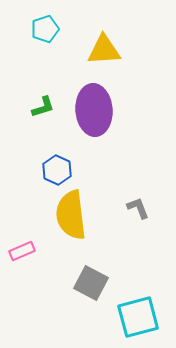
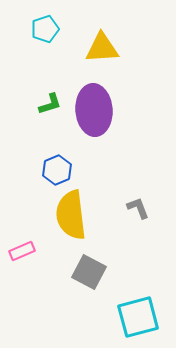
yellow triangle: moved 2 px left, 2 px up
green L-shape: moved 7 px right, 3 px up
blue hexagon: rotated 12 degrees clockwise
gray square: moved 2 px left, 11 px up
